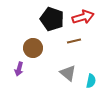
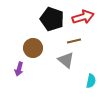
gray triangle: moved 2 px left, 13 px up
